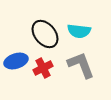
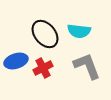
gray L-shape: moved 6 px right, 1 px down
